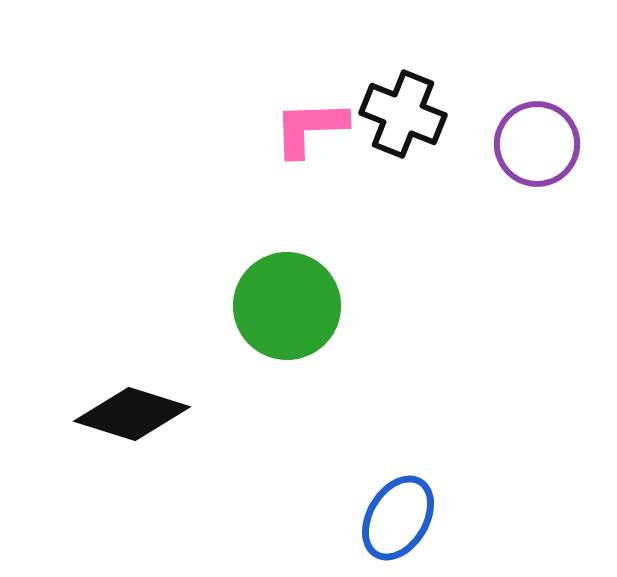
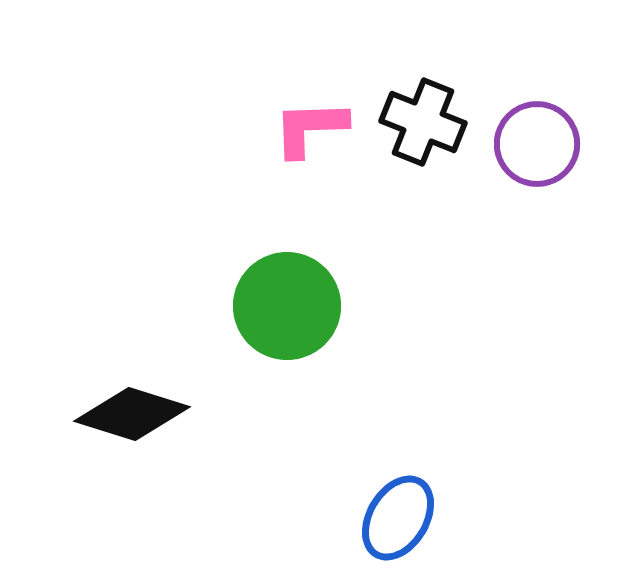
black cross: moved 20 px right, 8 px down
